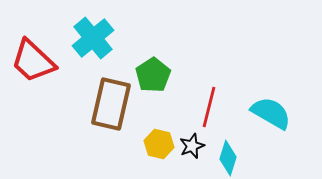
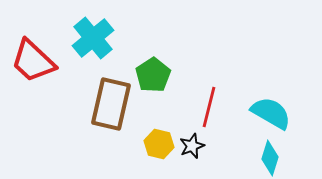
cyan diamond: moved 42 px right
